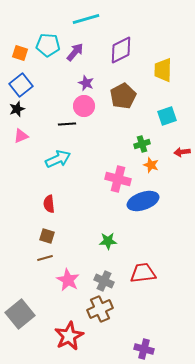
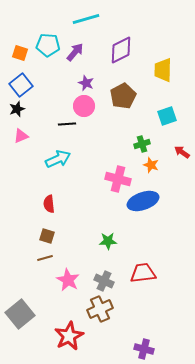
red arrow: rotated 42 degrees clockwise
